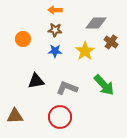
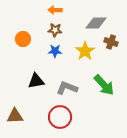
brown cross: rotated 16 degrees counterclockwise
